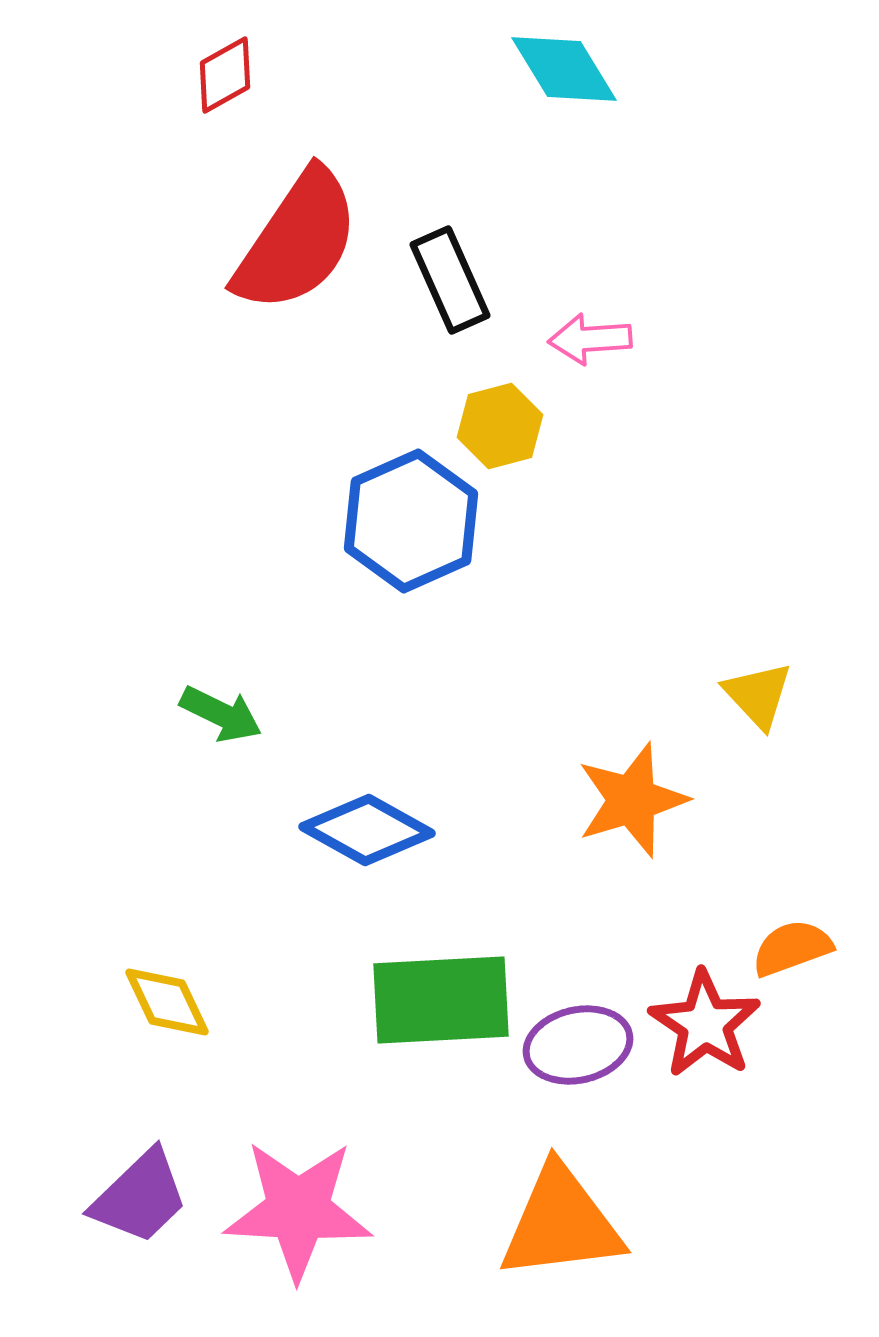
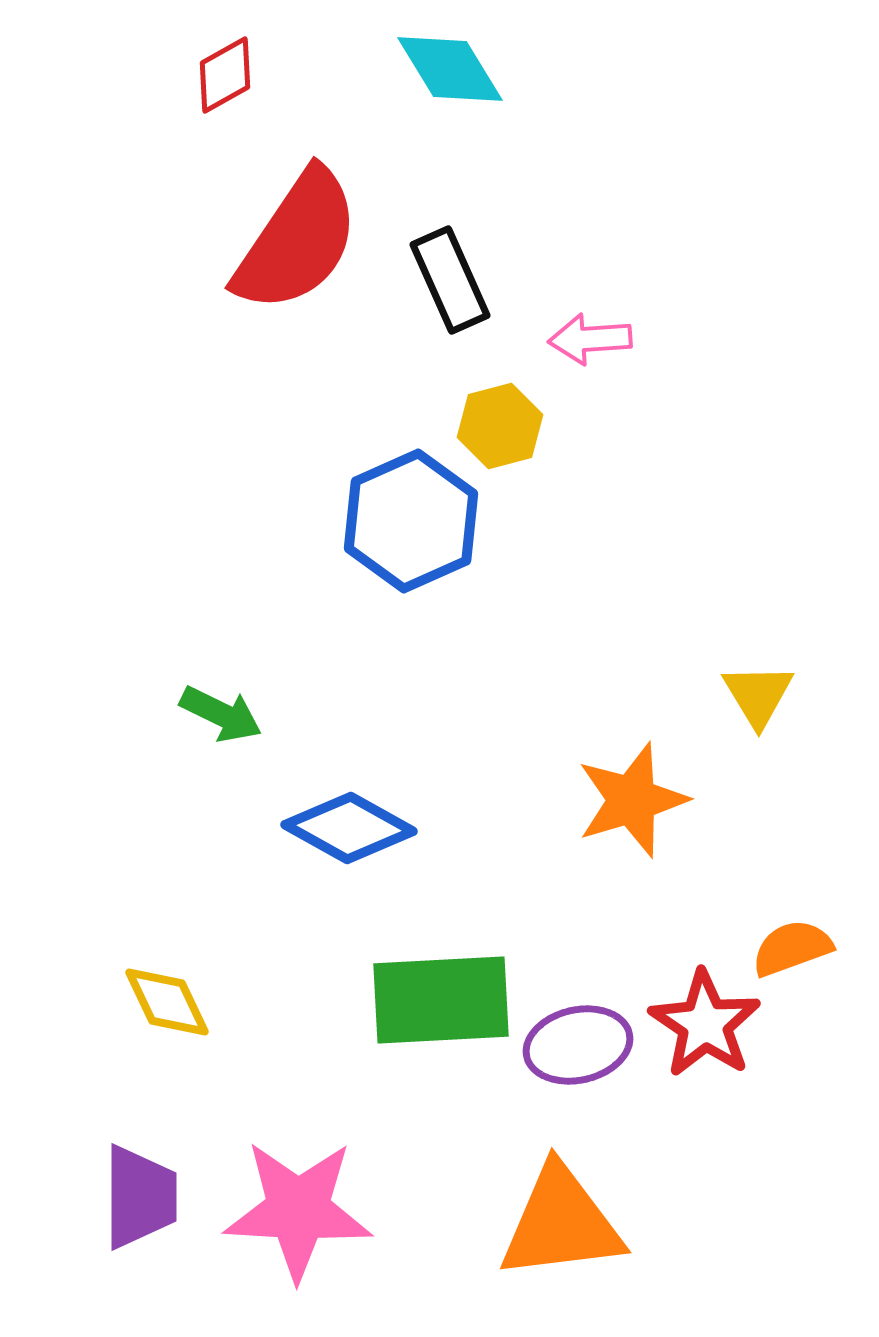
cyan diamond: moved 114 px left
yellow triangle: rotated 12 degrees clockwise
blue diamond: moved 18 px left, 2 px up
purple trapezoid: rotated 46 degrees counterclockwise
